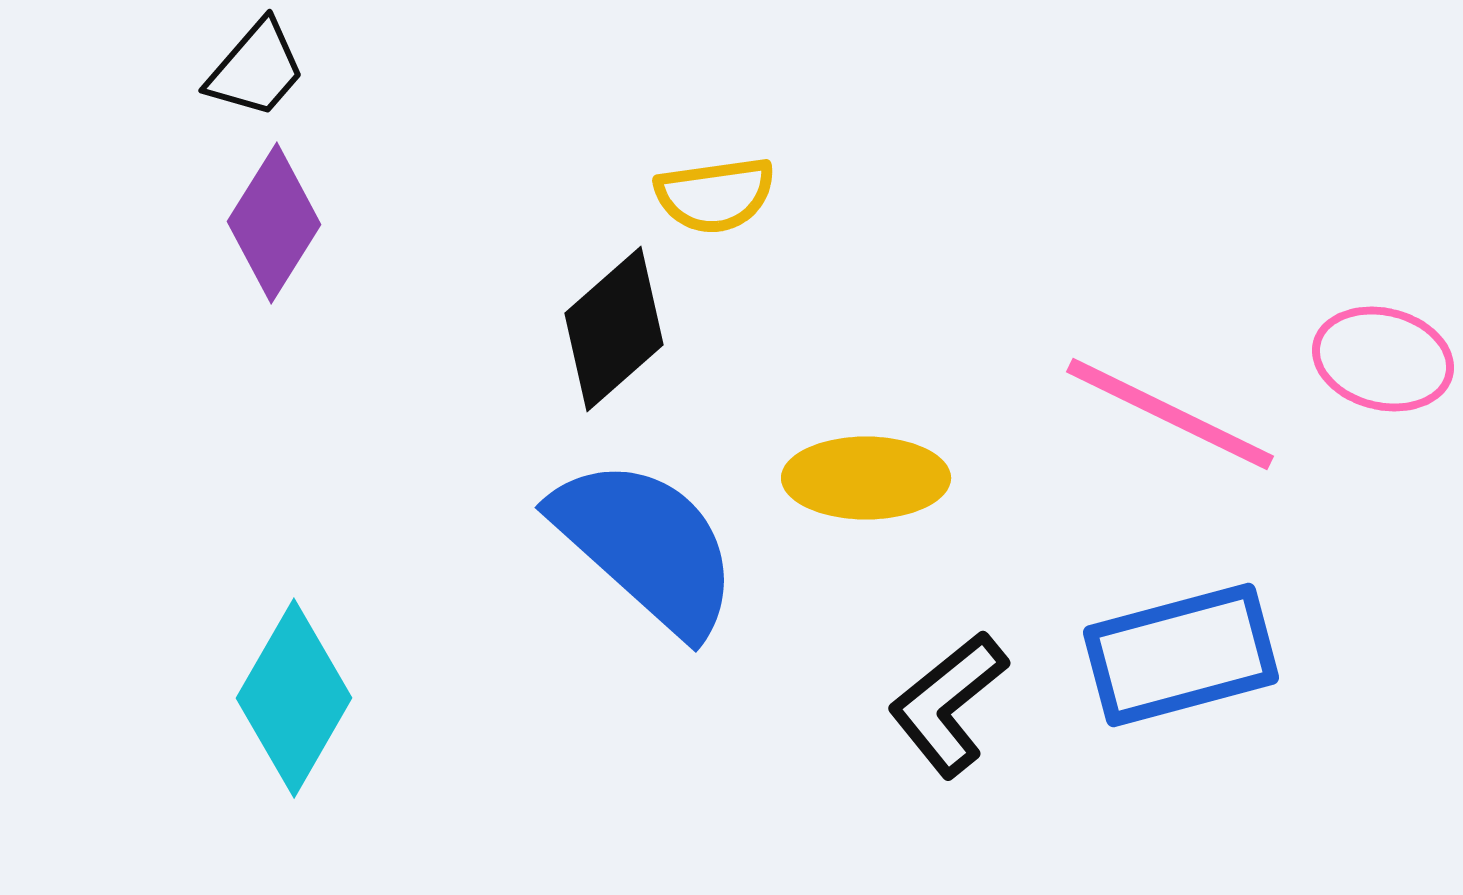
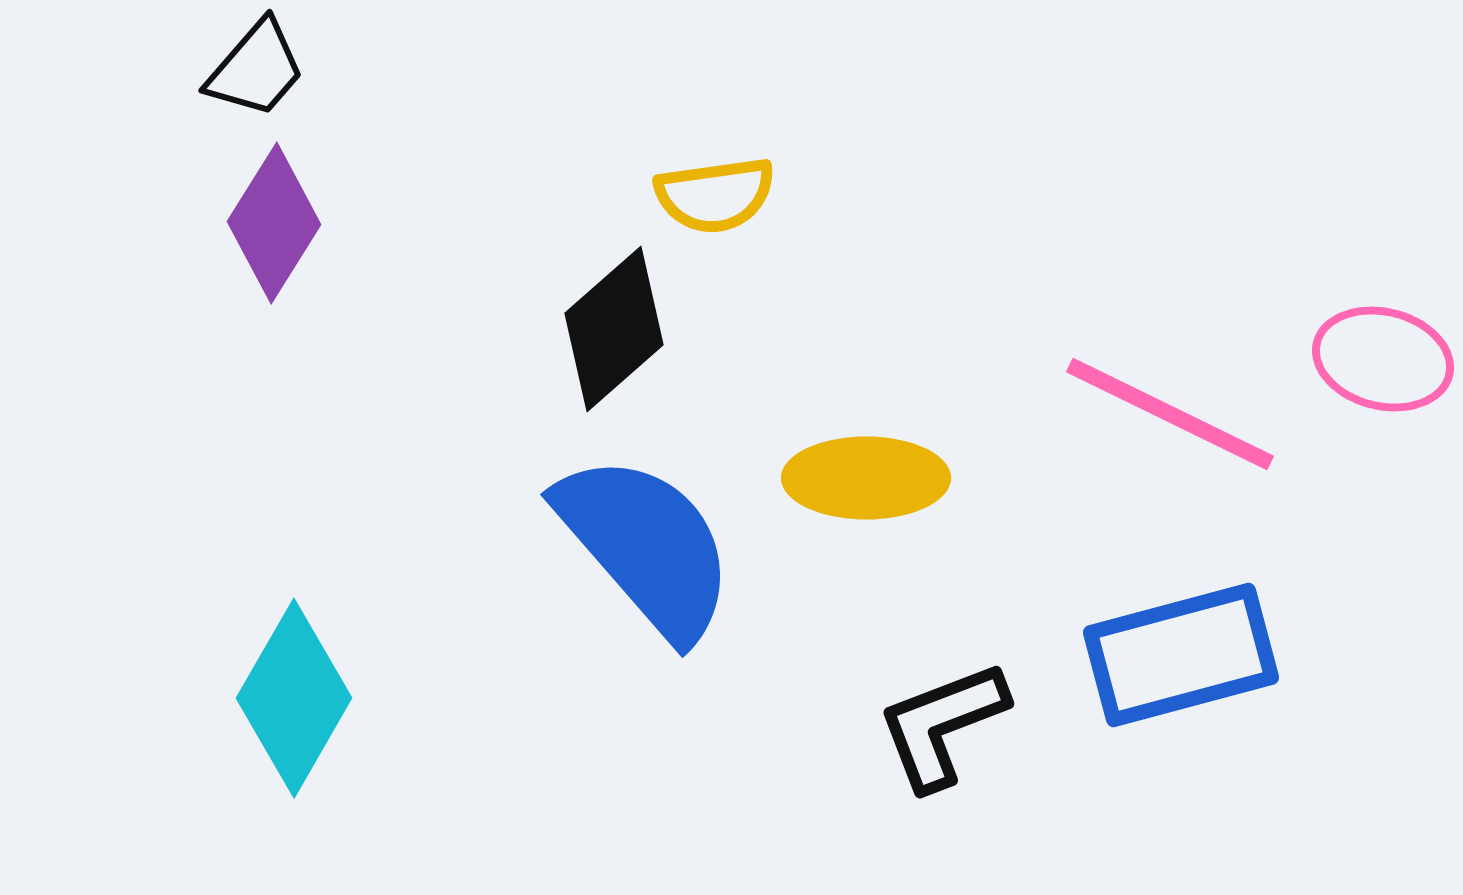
blue semicircle: rotated 7 degrees clockwise
black L-shape: moved 6 px left, 21 px down; rotated 18 degrees clockwise
